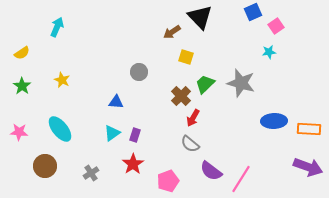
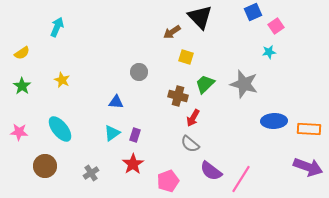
gray star: moved 3 px right, 1 px down
brown cross: moved 3 px left; rotated 30 degrees counterclockwise
